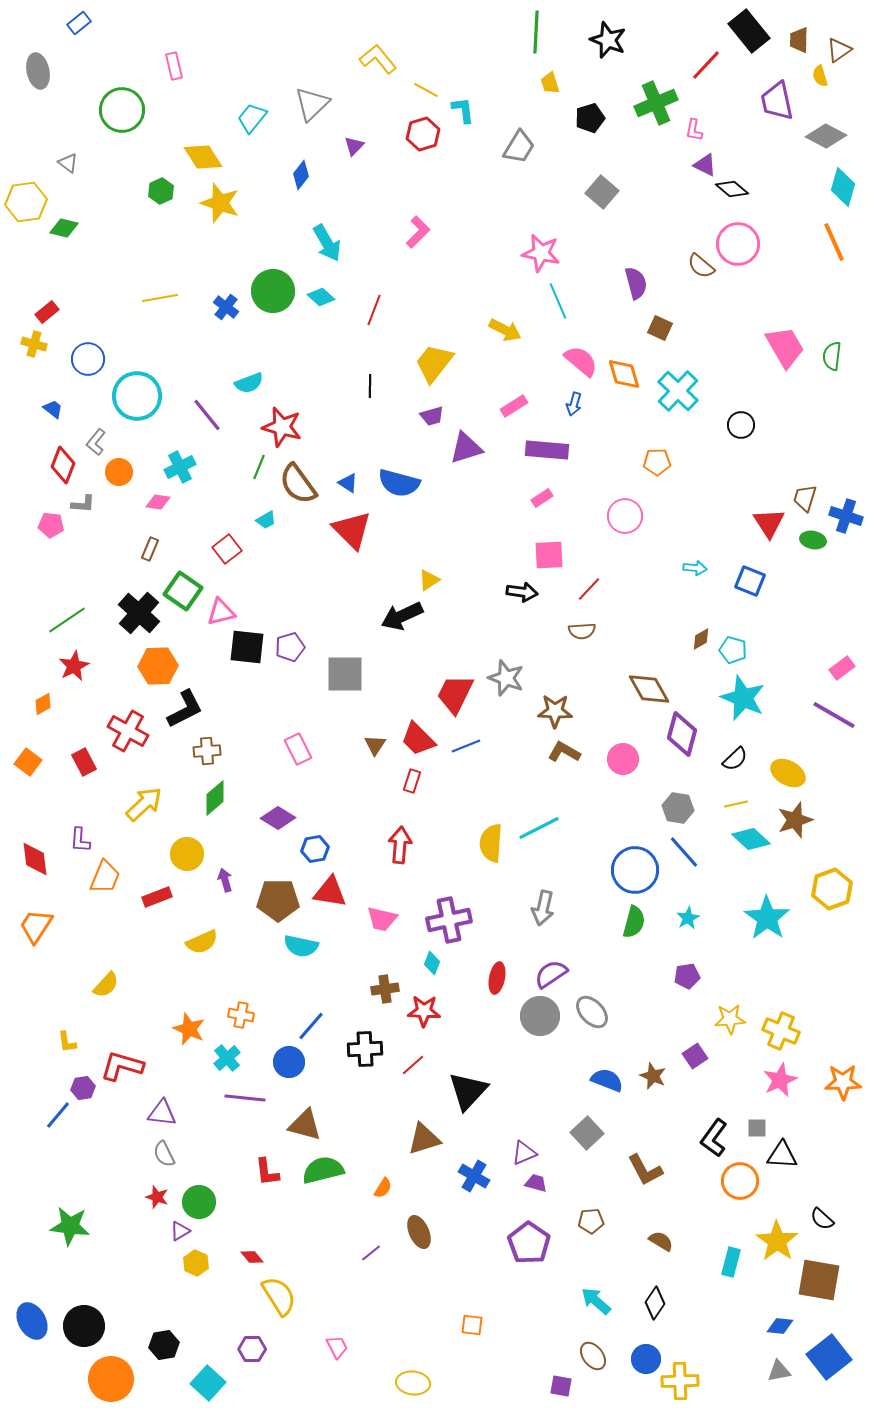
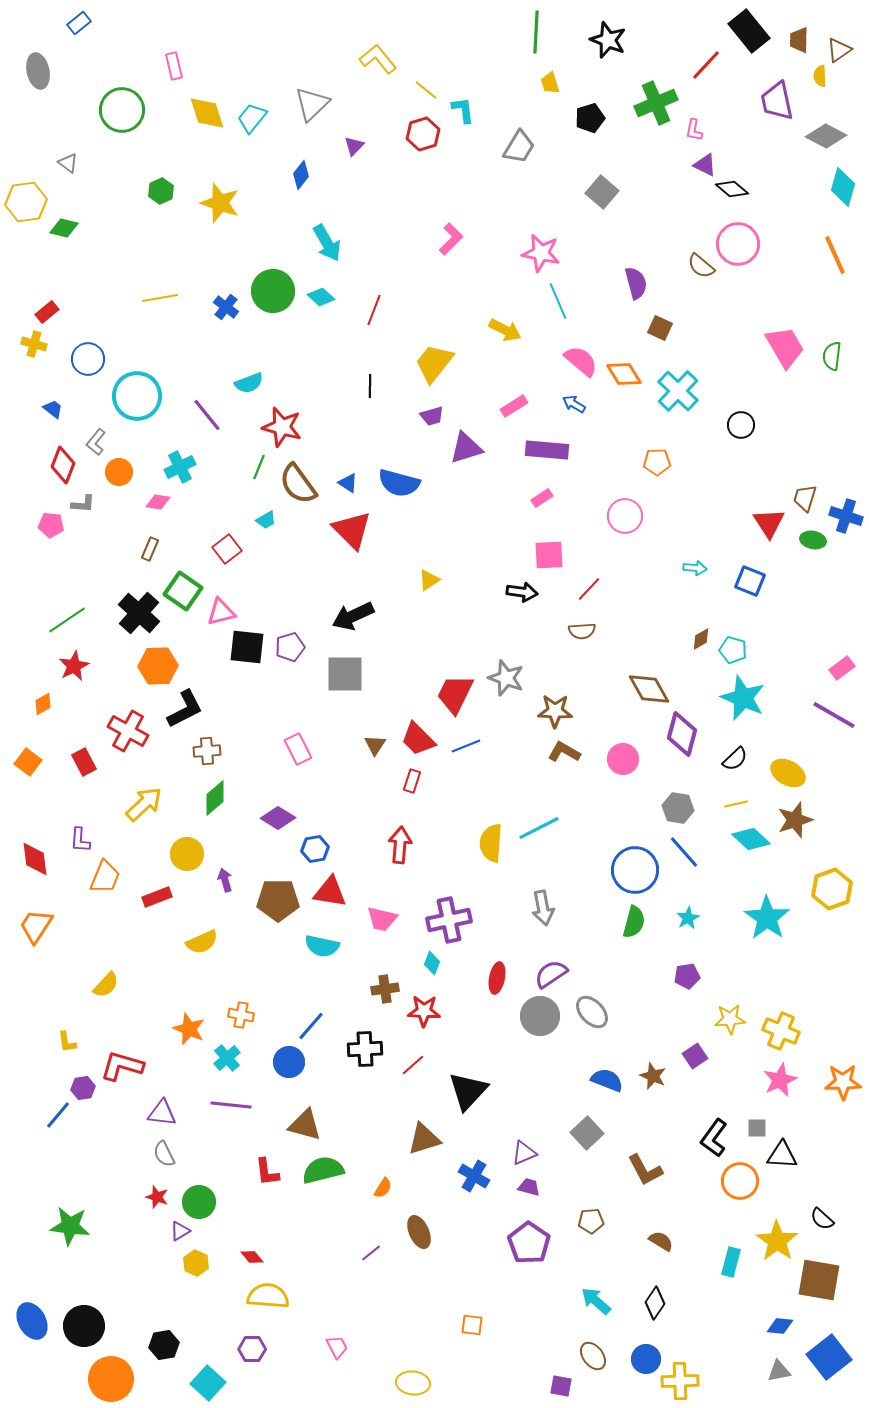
yellow semicircle at (820, 76): rotated 15 degrees clockwise
yellow line at (426, 90): rotated 10 degrees clockwise
yellow diamond at (203, 157): moved 4 px right, 44 px up; rotated 15 degrees clockwise
pink L-shape at (418, 232): moved 33 px right, 7 px down
orange line at (834, 242): moved 1 px right, 13 px down
orange diamond at (624, 374): rotated 15 degrees counterclockwise
blue arrow at (574, 404): rotated 105 degrees clockwise
black arrow at (402, 616): moved 49 px left
gray arrow at (543, 908): rotated 24 degrees counterclockwise
cyan semicircle at (301, 946): moved 21 px right
purple line at (245, 1098): moved 14 px left, 7 px down
purple trapezoid at (536, 1183): moved 7 px left, 4 px down
yellow semicircle at (279, 1296): moved 11 px left; rotated 54 degrees counterclockwise
